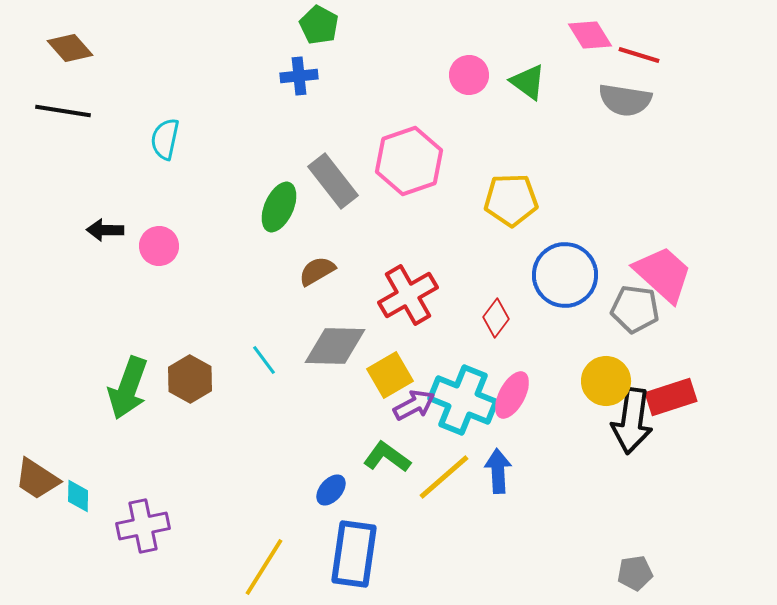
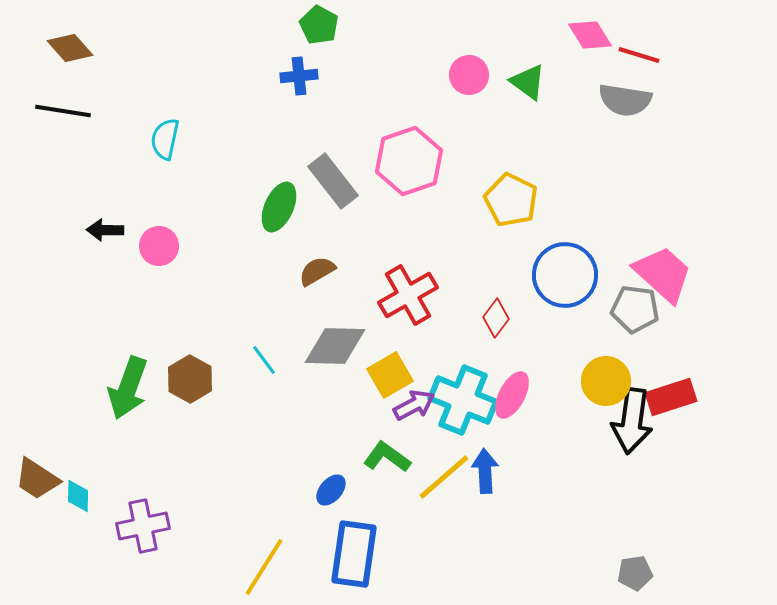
yellow pentagon at (511, 200): rotated 28 degrees clockwise
blue arrow at (498, 471): moved 13 px left
